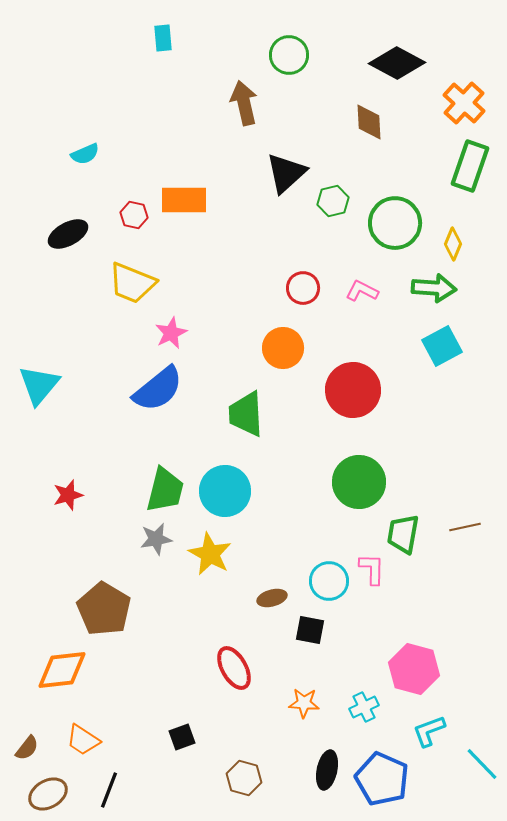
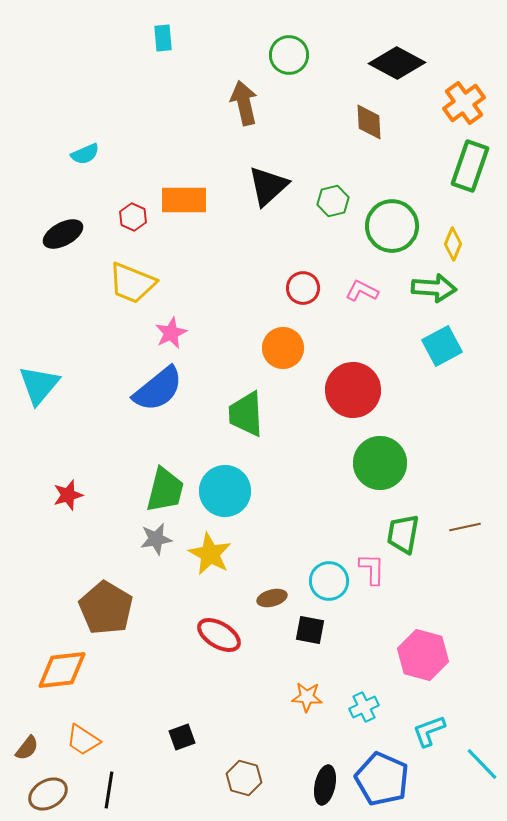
orange cross at (464, 103): rotated 12 degrees clockwise
black triangle at (286, 173): moved 18 px left, 13 px down
red hexagon at (134, 215): moved 1 px left, 2 px down; rotated 12 degrees clockwise
green circle at (395, 223): moved 3 px left, 3 px down
black ellipse at (68, 234): moved 5 px left
green circle at (359, 482): moved 21 px right, 19 px up
brown pentagon at (104, 609): moved 2 px right, 1 px up
red ellipse at (234, 668): moved 15 px left, 33 px up; rotated 30 degrees counterclockwise
pink hexagon at (414, 669): moved 9 px right, 14 px up
orange star at (304, 703): moved 3 px right, 6 px up
black ellipse at (327, 770): moved 2 px left, 15 px down
black line at (109, 790): rotated 12 degrees counterclockwise
